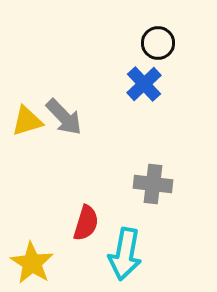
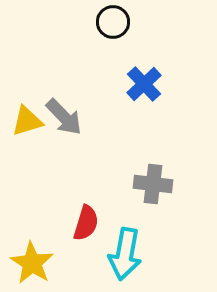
black circle: moved 45 px left, 21 px up
